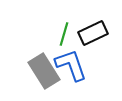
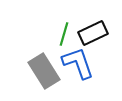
blue L-shape: moved 7 px right, 2 px up
